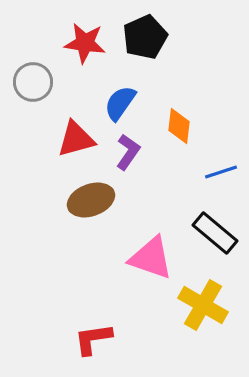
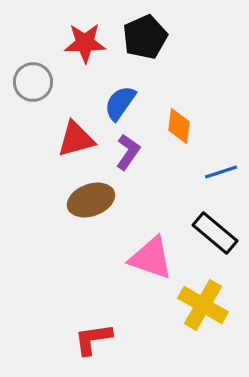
red star: rotated 9 degrees counterclockwise
